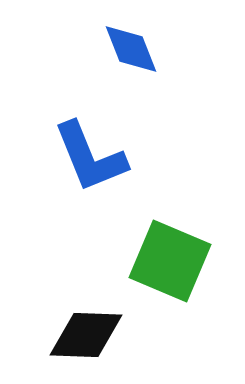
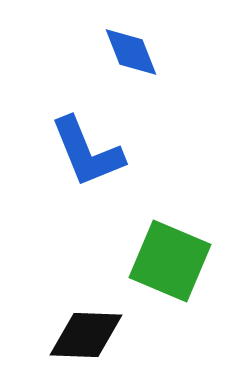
blue diamond: moved 3 px down
blue L-shape: moved 3 px left, 5 px up
